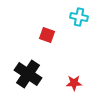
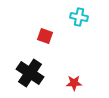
red square: moved 2 px left, 1 px down
black cross: moved 2 px right, 1 px up
